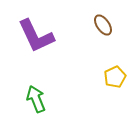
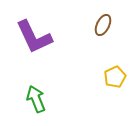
brown ellipse: rotated 60 degrees clockwise
purple L-shape: moved 2 px left, 1 px down
